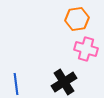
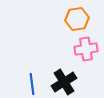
pink cross: rotated 25 degrees counterclockwise
blue line: moved 16 px right
